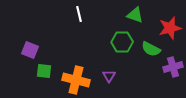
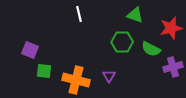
red star: moved 1 px right
